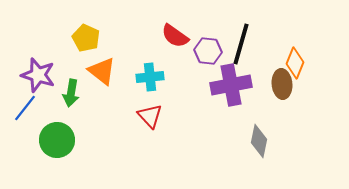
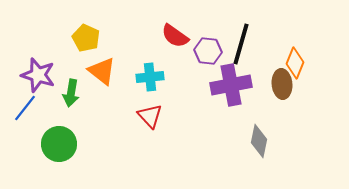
green circle: moved 2 px right, 4 px down
